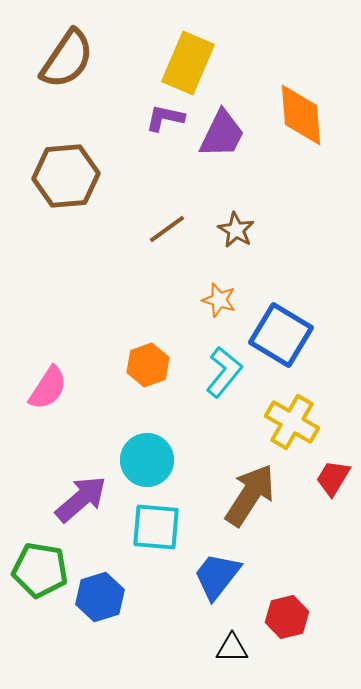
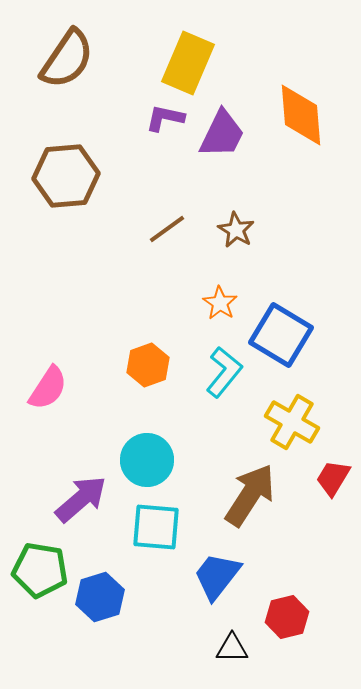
orange star: moved 1 px right, 3 px down; rotated 16 degrees clockwise
